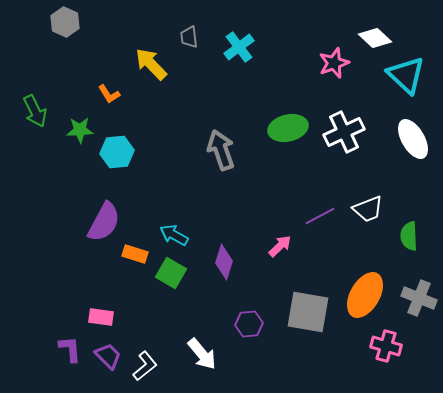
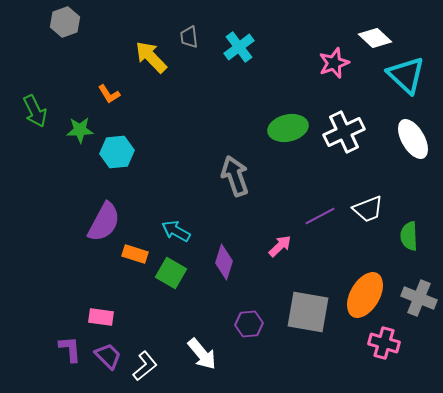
gray hexagon: rotated 16 degrees clockwise
yellow arrow: moved 7 px up
gray arrow: moved 14 px right, 26 px down
cyan arrow: moved 2 px right, 4 px up
pink cross: moved 2 px left, 3 px up
